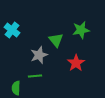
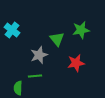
green triangle: moved 1 px right, 1 px up
red star: rotated 24 degrees clockwise
green semicircle: moved 2 px right
